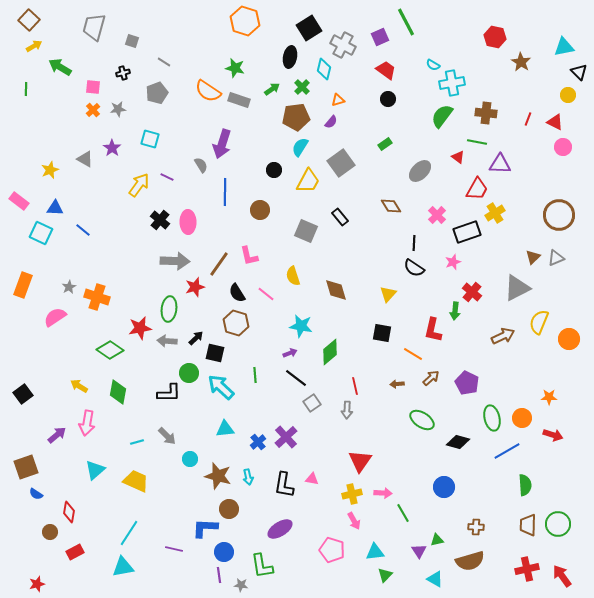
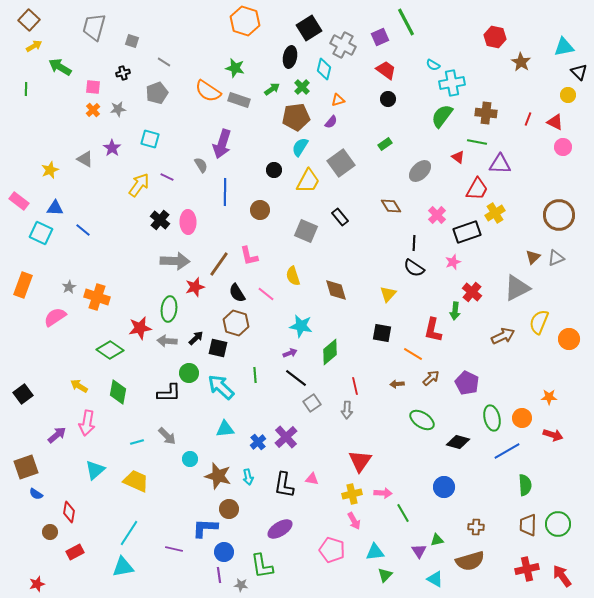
black square at (215, 353): moved 3 px right, 5 px up
